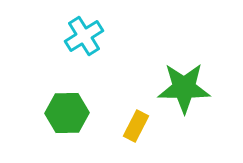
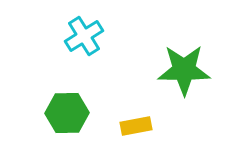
green star: moved 18 px up
yellow rectangle: rotated 52 degrees clockwise
